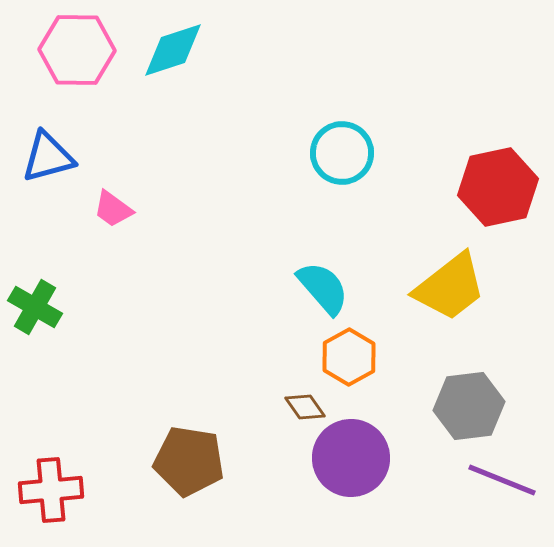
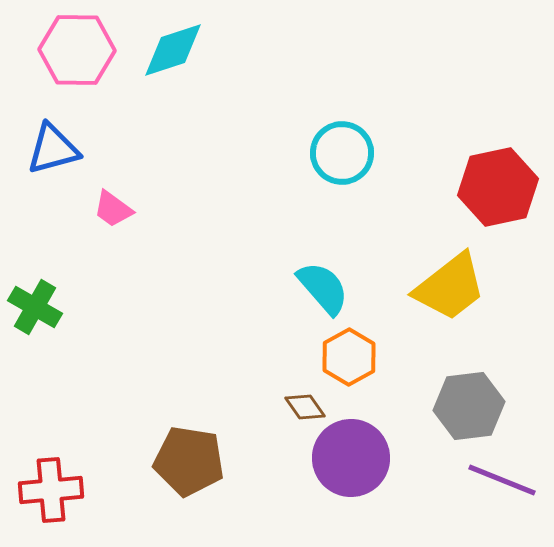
blue triangle: moved 5 px right, 8 px up
